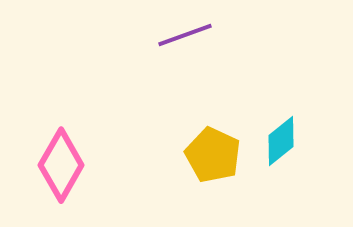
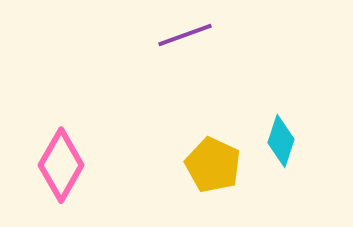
cyan diamond: rotated 33 degrees counterclockwise
yellow pentagon: moved 10 px down
